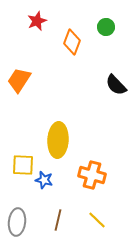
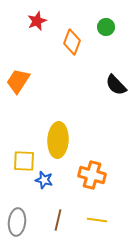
orange trapezoid: moved 1 px left, 1 px down
yellow square: moved 1 px right, 4 px up
yellow line: rotated 36 degrees counterclockwise
